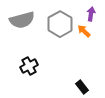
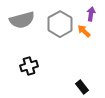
black cross: rotated 12 degrees clockwise
